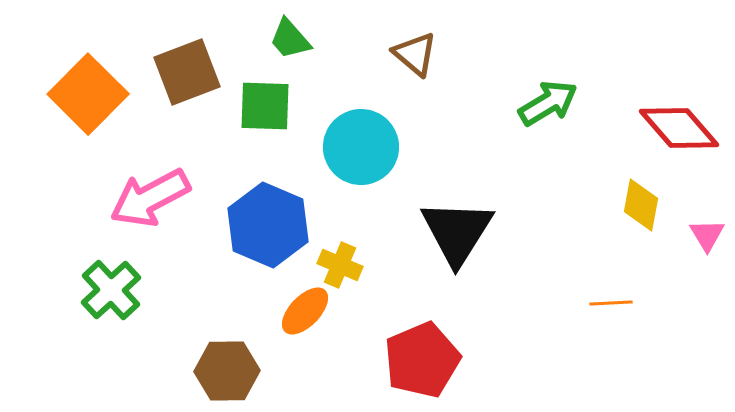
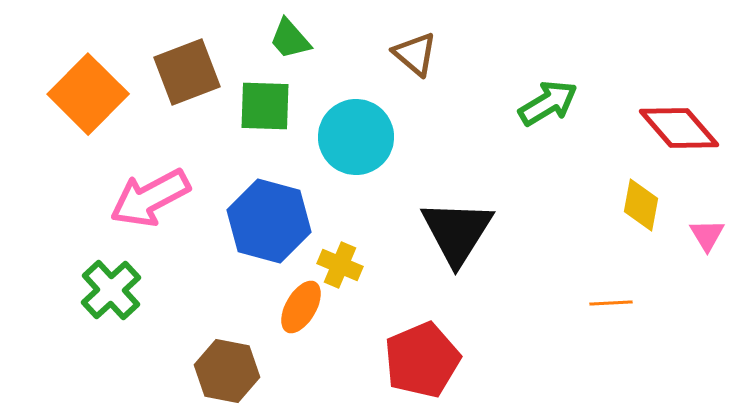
cyan circle: moved 5 px left, 10 px up
blue hexagon: moved 1 px right, 4 px up; rotated 8 degrees counterclockwise
orange ellipse: moved 4 px left, 4 px up; rotated 14 degrees counterclockwise
brown hexagon: rotated 12 degrees clockwise
